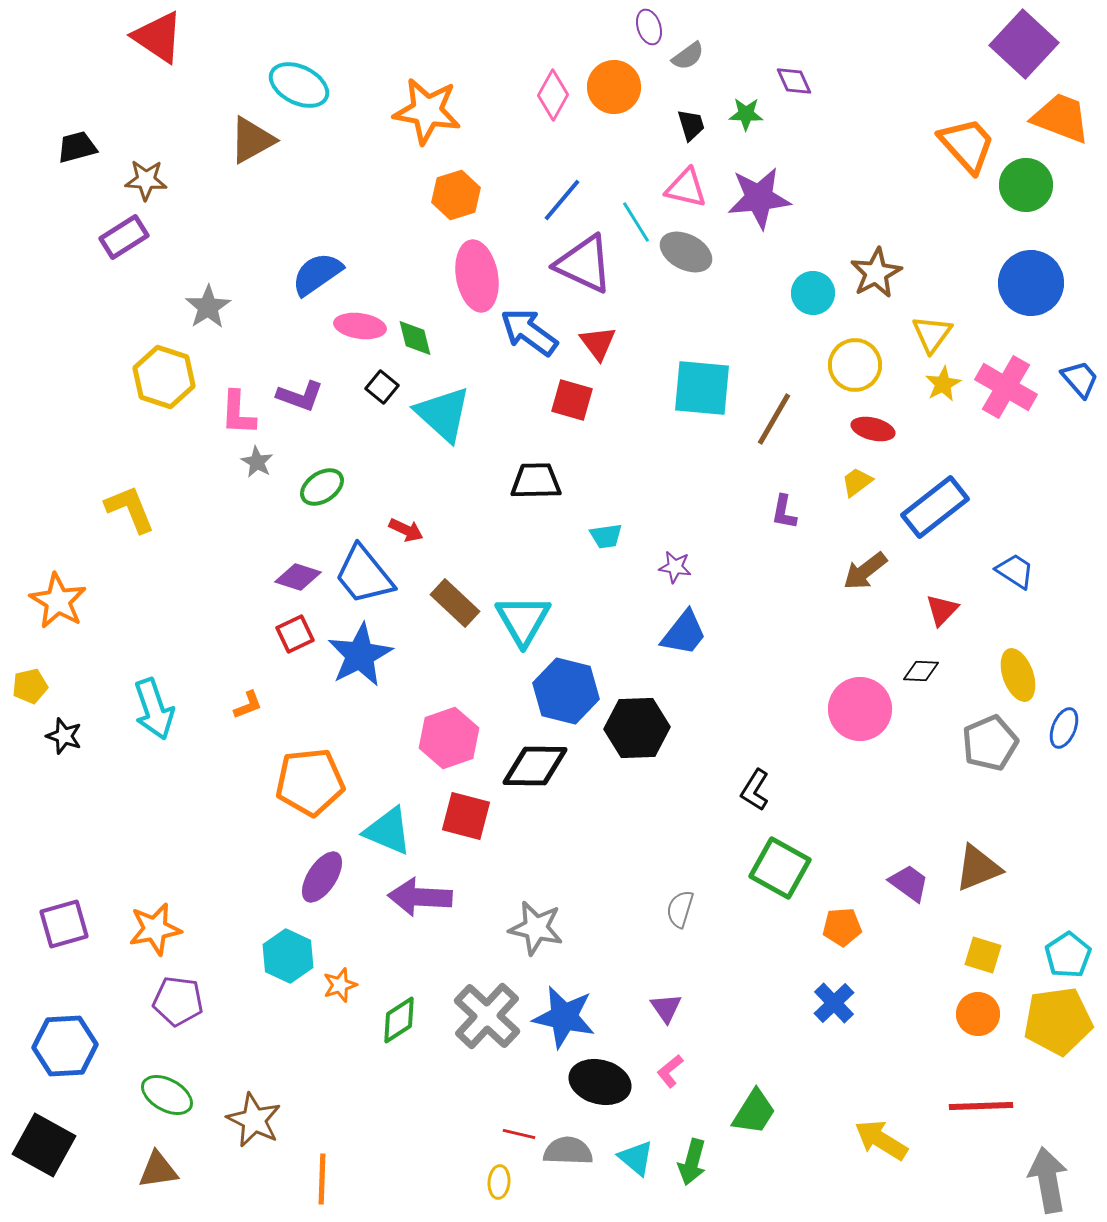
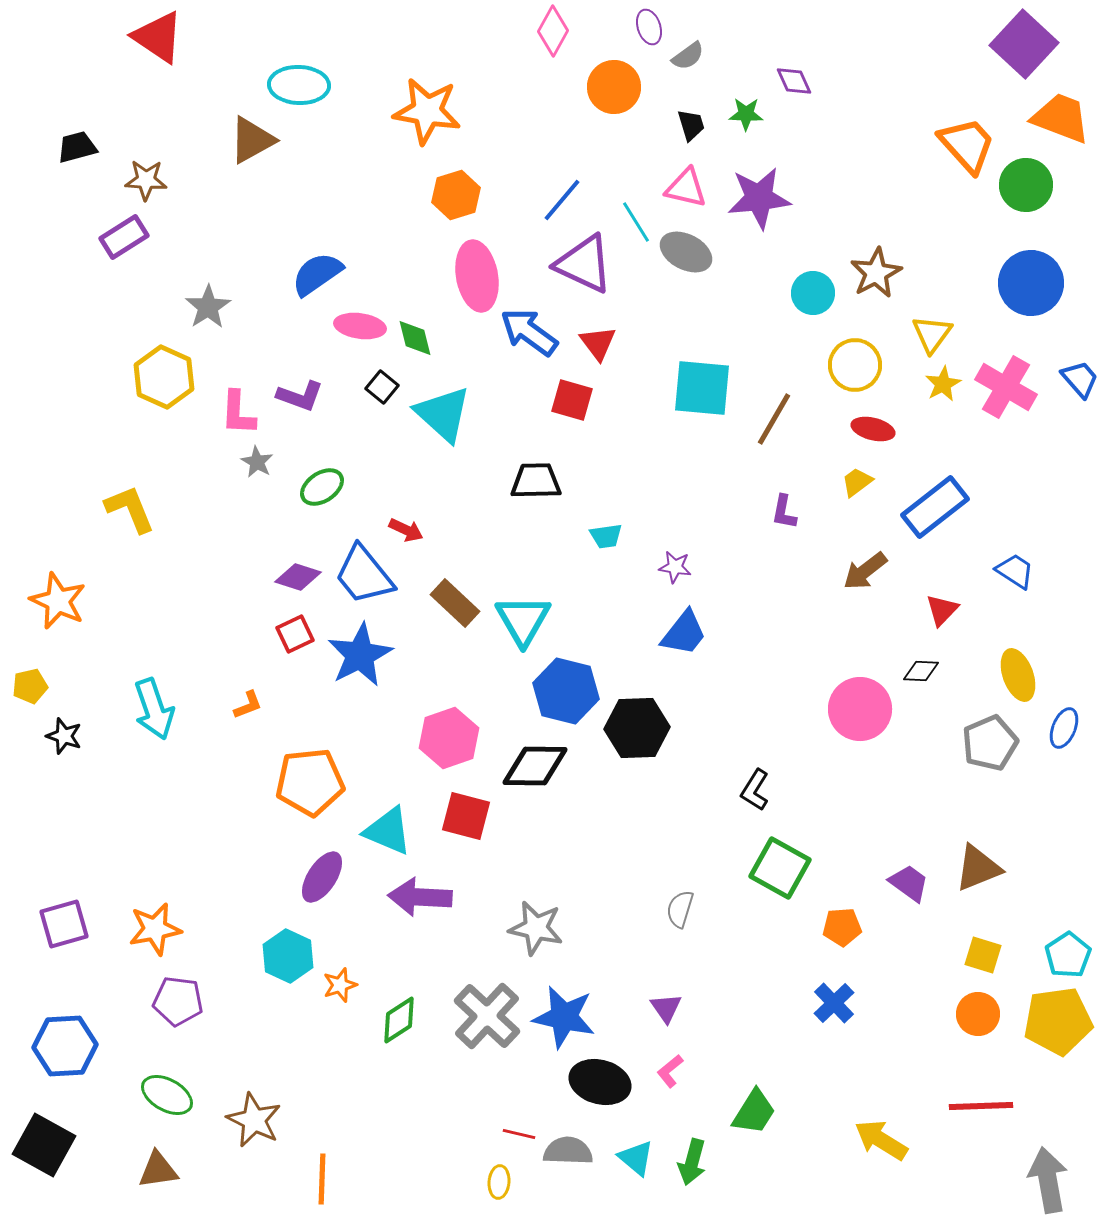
cyan ellipse at (299, 85): rotated 24 degrees counterclockwise
pink diamond at (553, 95): moved 64 px up
yellow hexagon at (164, 377): rotated 6 degrees clockwise
orange star at (58, 601): rotated 6 degrees counterclockwise
